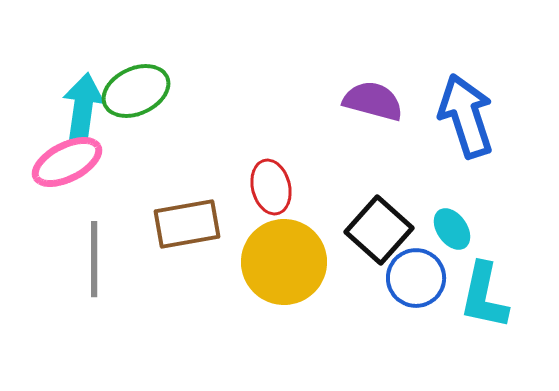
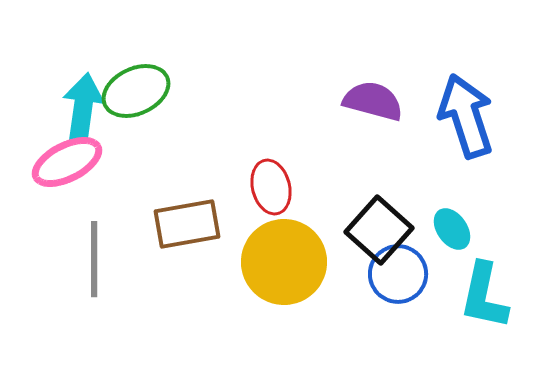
blue circle: moved 18 px left, 4 px up
